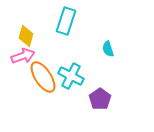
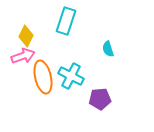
yellow diamond: rotated 10 degrees clockwise
orange ellipse: rotated 20 degrees clockwise
purple pentagon: rotated 30 degrees clockwise
